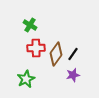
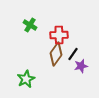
red cross: moved 23 px right, 13 px up
purple star: moved 8 px right, 9 px up
